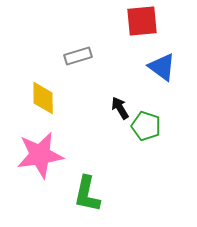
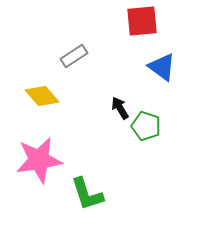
gray rectangle: moved 4 px left; rotated 16 degrees counterclockwise
yellow diamond: moved 1 px left, 2 px up; rotated 40 degrees counterclockwise
pink star: moved 1 px left, 5 px down
green L-shape: rotated 30 degrees counterclockwise
